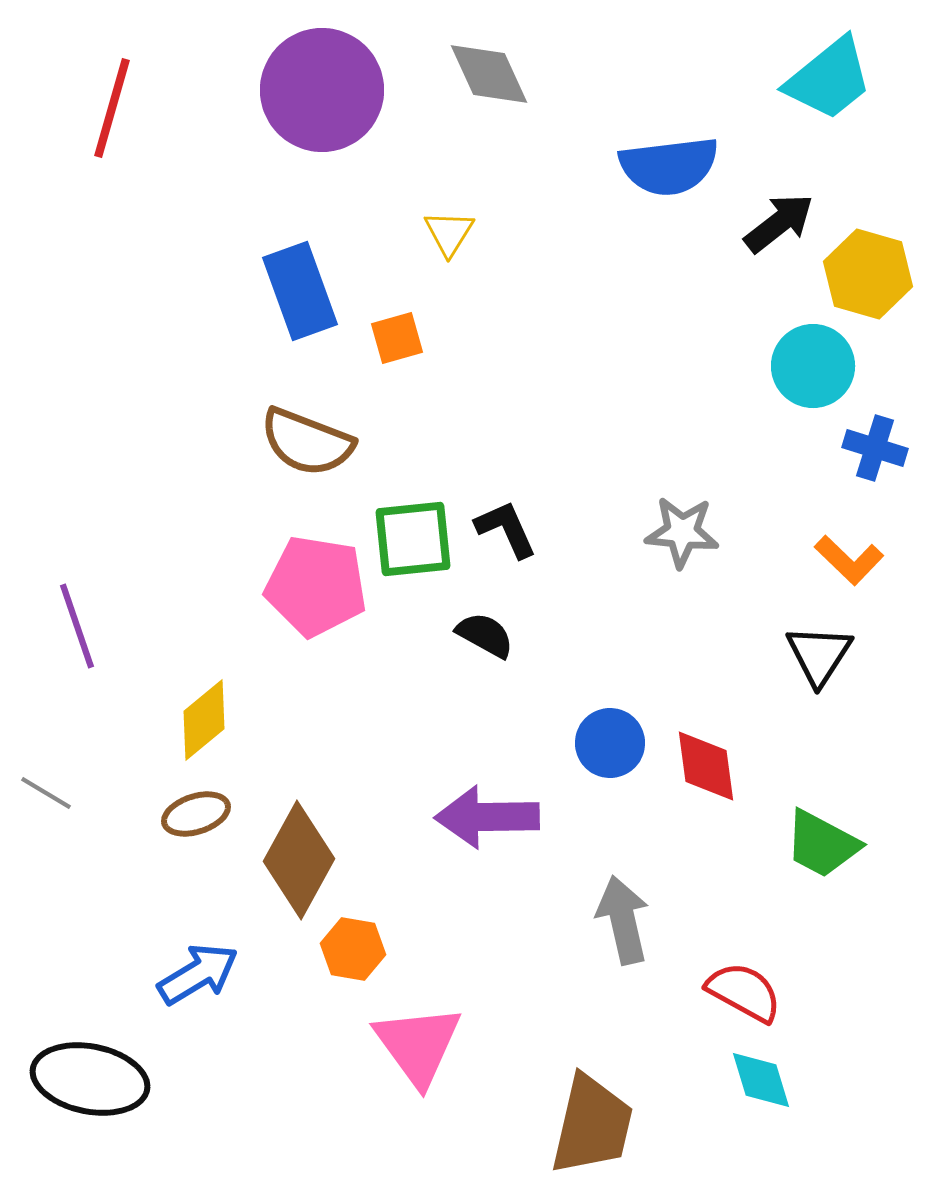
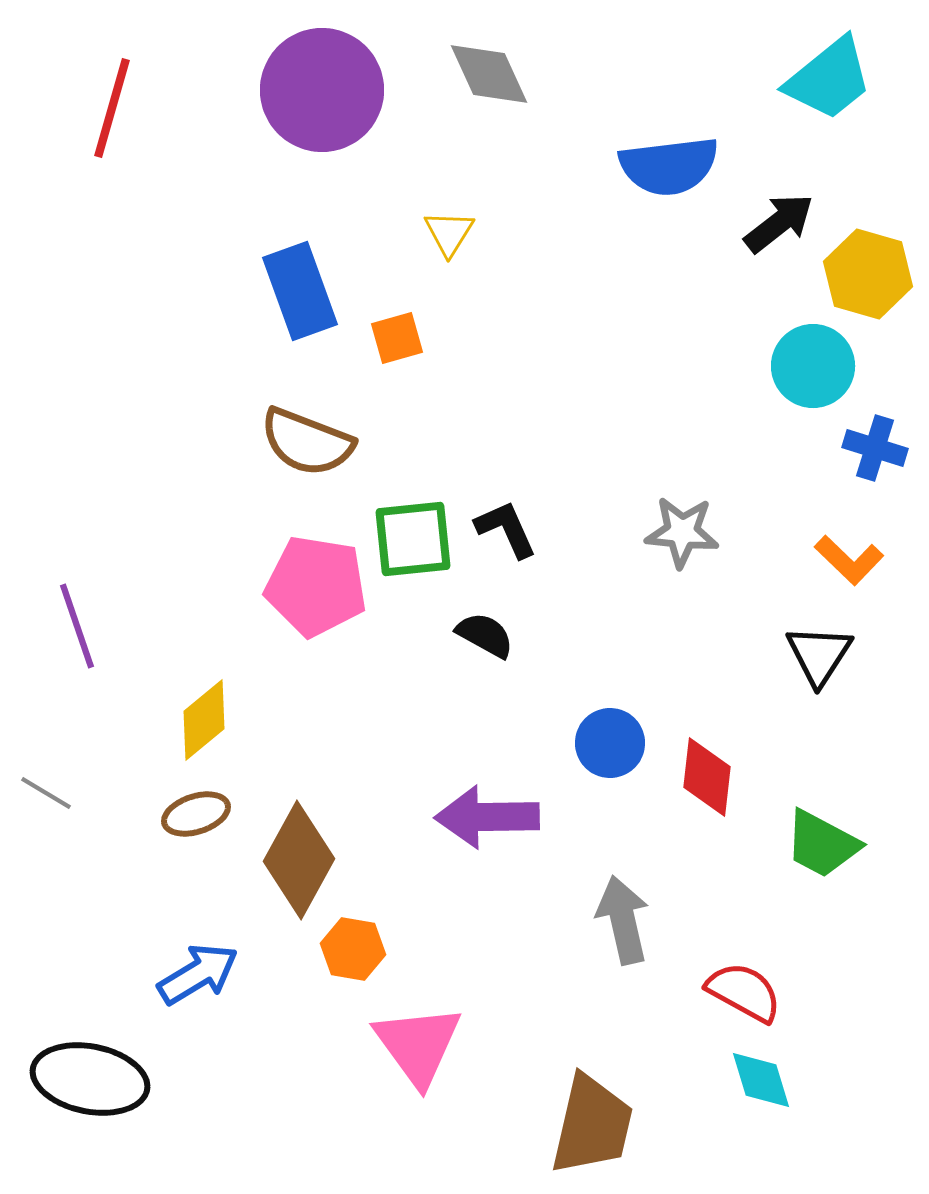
red diamond: moved 1 px right, 11 px down; rotated 14 degrees clockwise
